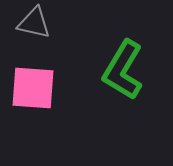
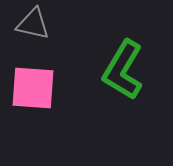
gray triangle: moved 1 px left, 1 px down
